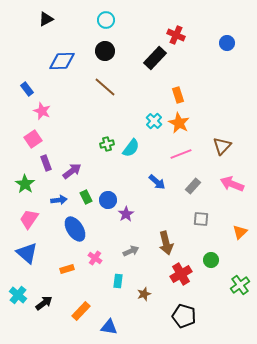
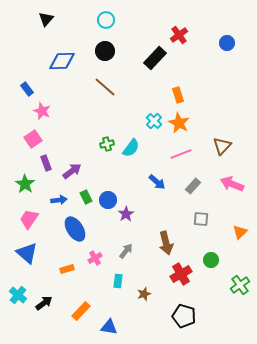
black triangle at (46, 19): rotated 21 degrees counterclockwise
red cross at (176, 35): moved 3 px right; rotated 30 degrees clockwise
gray arrow at (131, 251): moved 5 px left; rotated 28 degrees counterclockwise
pink cross at (95, 258): rotated 24 degrees clockwise
